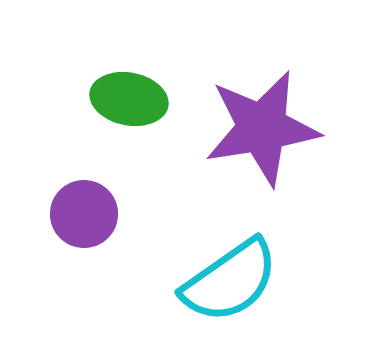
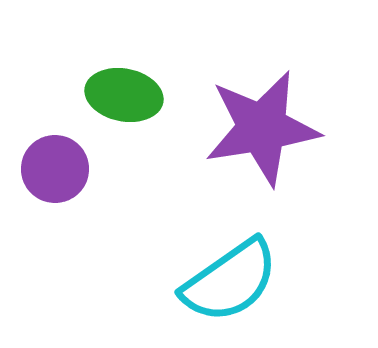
green ellipse: moved 5 px left, 4 px up
purple circle: moved 29 px left, 45 px up
